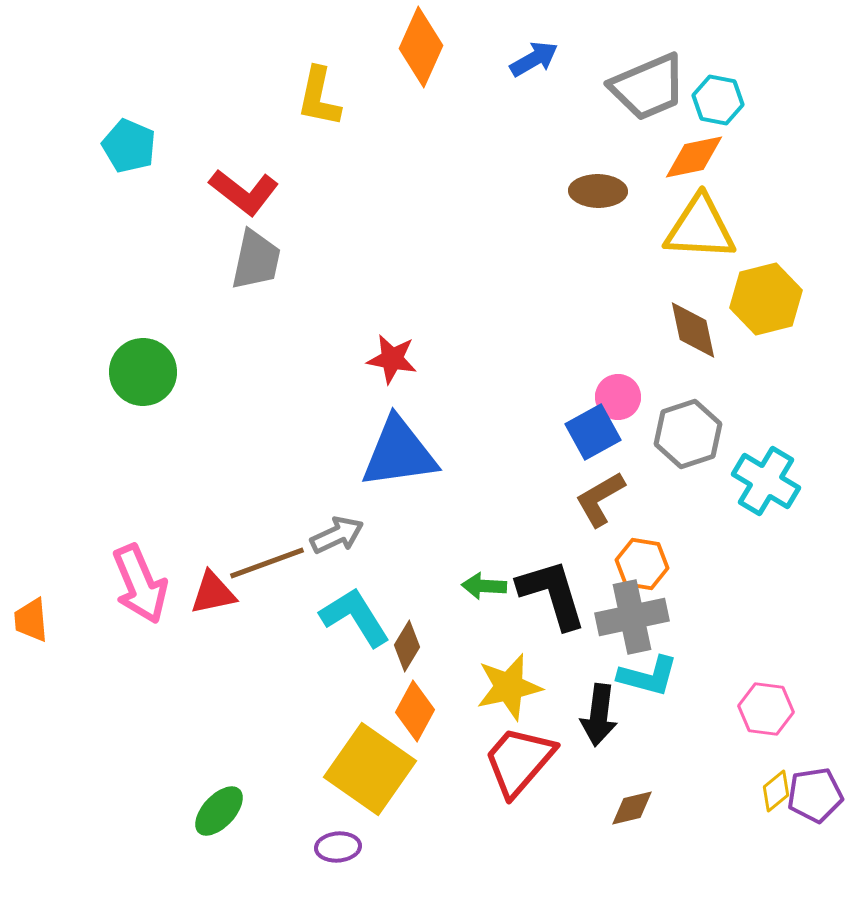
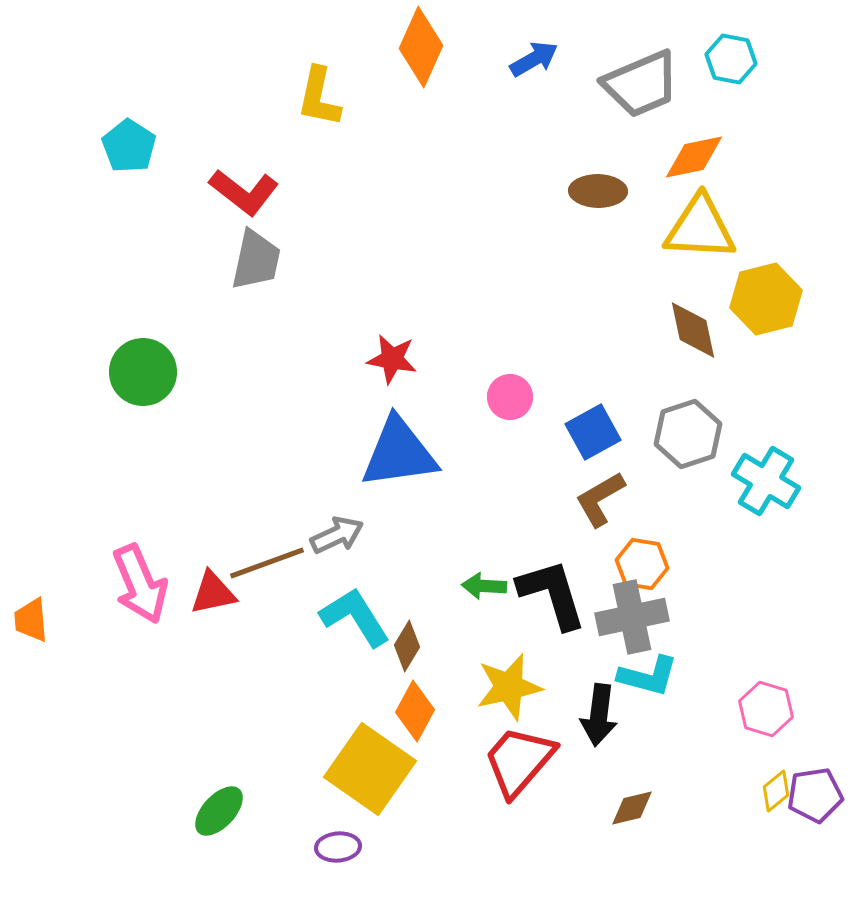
gray trapezoid at (648, 87): moved 7 px left, 3 px up
cyan hexagon at (718, 100): moved 13 px right, 41 px up
cyan pentagon at (129, 146): rotated 10 degrees clockwise
pink circle at (618, 397): moved 108 px left
pink hexagon at (766, 709): rotated 10 degrees clockwise
